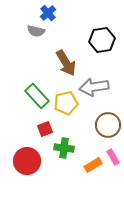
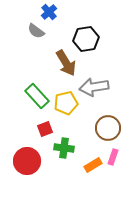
blue cross: moved 1 px right, 1 px up
gray semicircle: rotated 24 degrees clockwise
black hexagon: moved 16 px left, 1 px up
brown circle: moved 3 px down
pink rectangle: rotated 49 degrees clockwise
